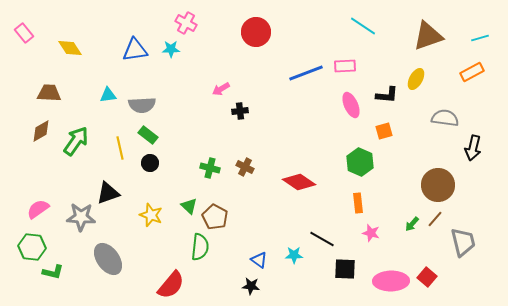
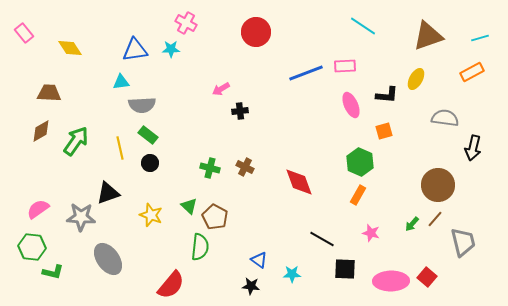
cyan triangle at (108, 95): moved 13 px right, 13 px up
red diamond at (299, 182): rotated 36 degrees clockwise
orange rectangle at (358, 203): moved 8 px up; rotated 36 degrees clockwise
cyan star at (294, 255): moved 2 px left, 19 px down
